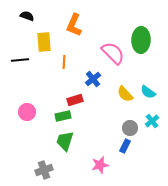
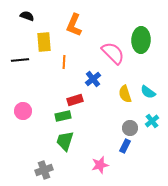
yellow semicircle: rotated 24 degrees clockwise
pink circle: moved 4 px left, 1 px up
